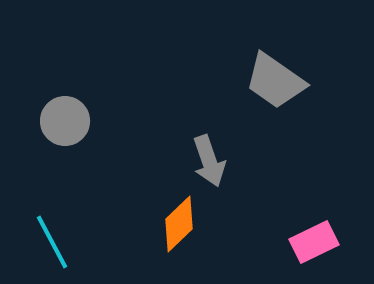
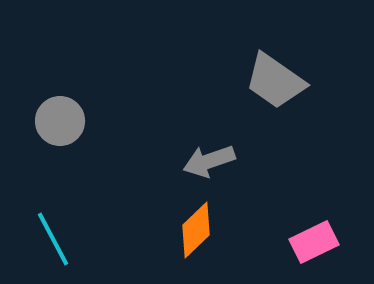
gray circle: moved 5 px left
gray arrow: rotated 90 degrees clockwise
orange diamond: moved 17 px right, 6 px down
cyan line: moved 1 px right, 3 px up
